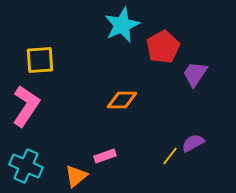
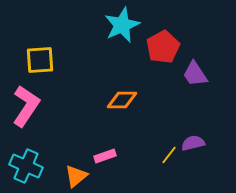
purple trapezoid: rotated 68 degrees counterclockwise
purple semicircle: rotated 15 degrees clockwise
yellow line: moved 1 px left, 1 px up
